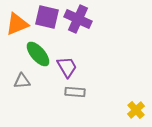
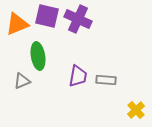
purple square: moved 1 px up
green ellipse: moved 2 px down; rotated 32 degrees clockwise
purple trapezoid: moved 11 px right, 9 px down; rotated 40 degrees clockwise
gray triangle: rotated 18 degrees counterclockwise
gray rectangle: moved 31 px right, 12 px up
